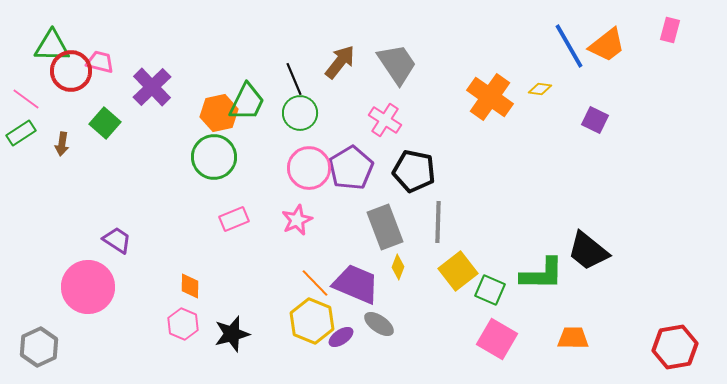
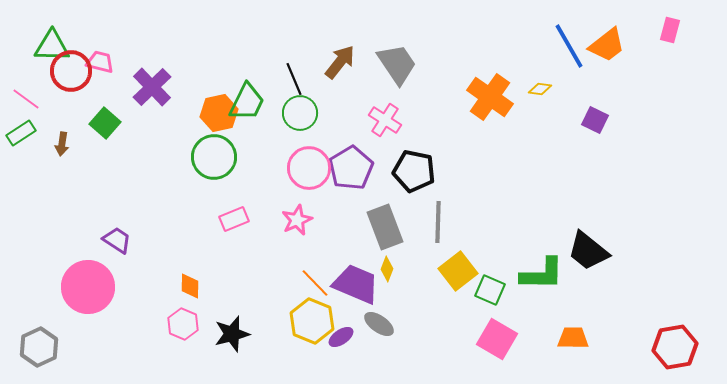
yellow diamond at (398, 267): moved 11 px left, 2 px down
